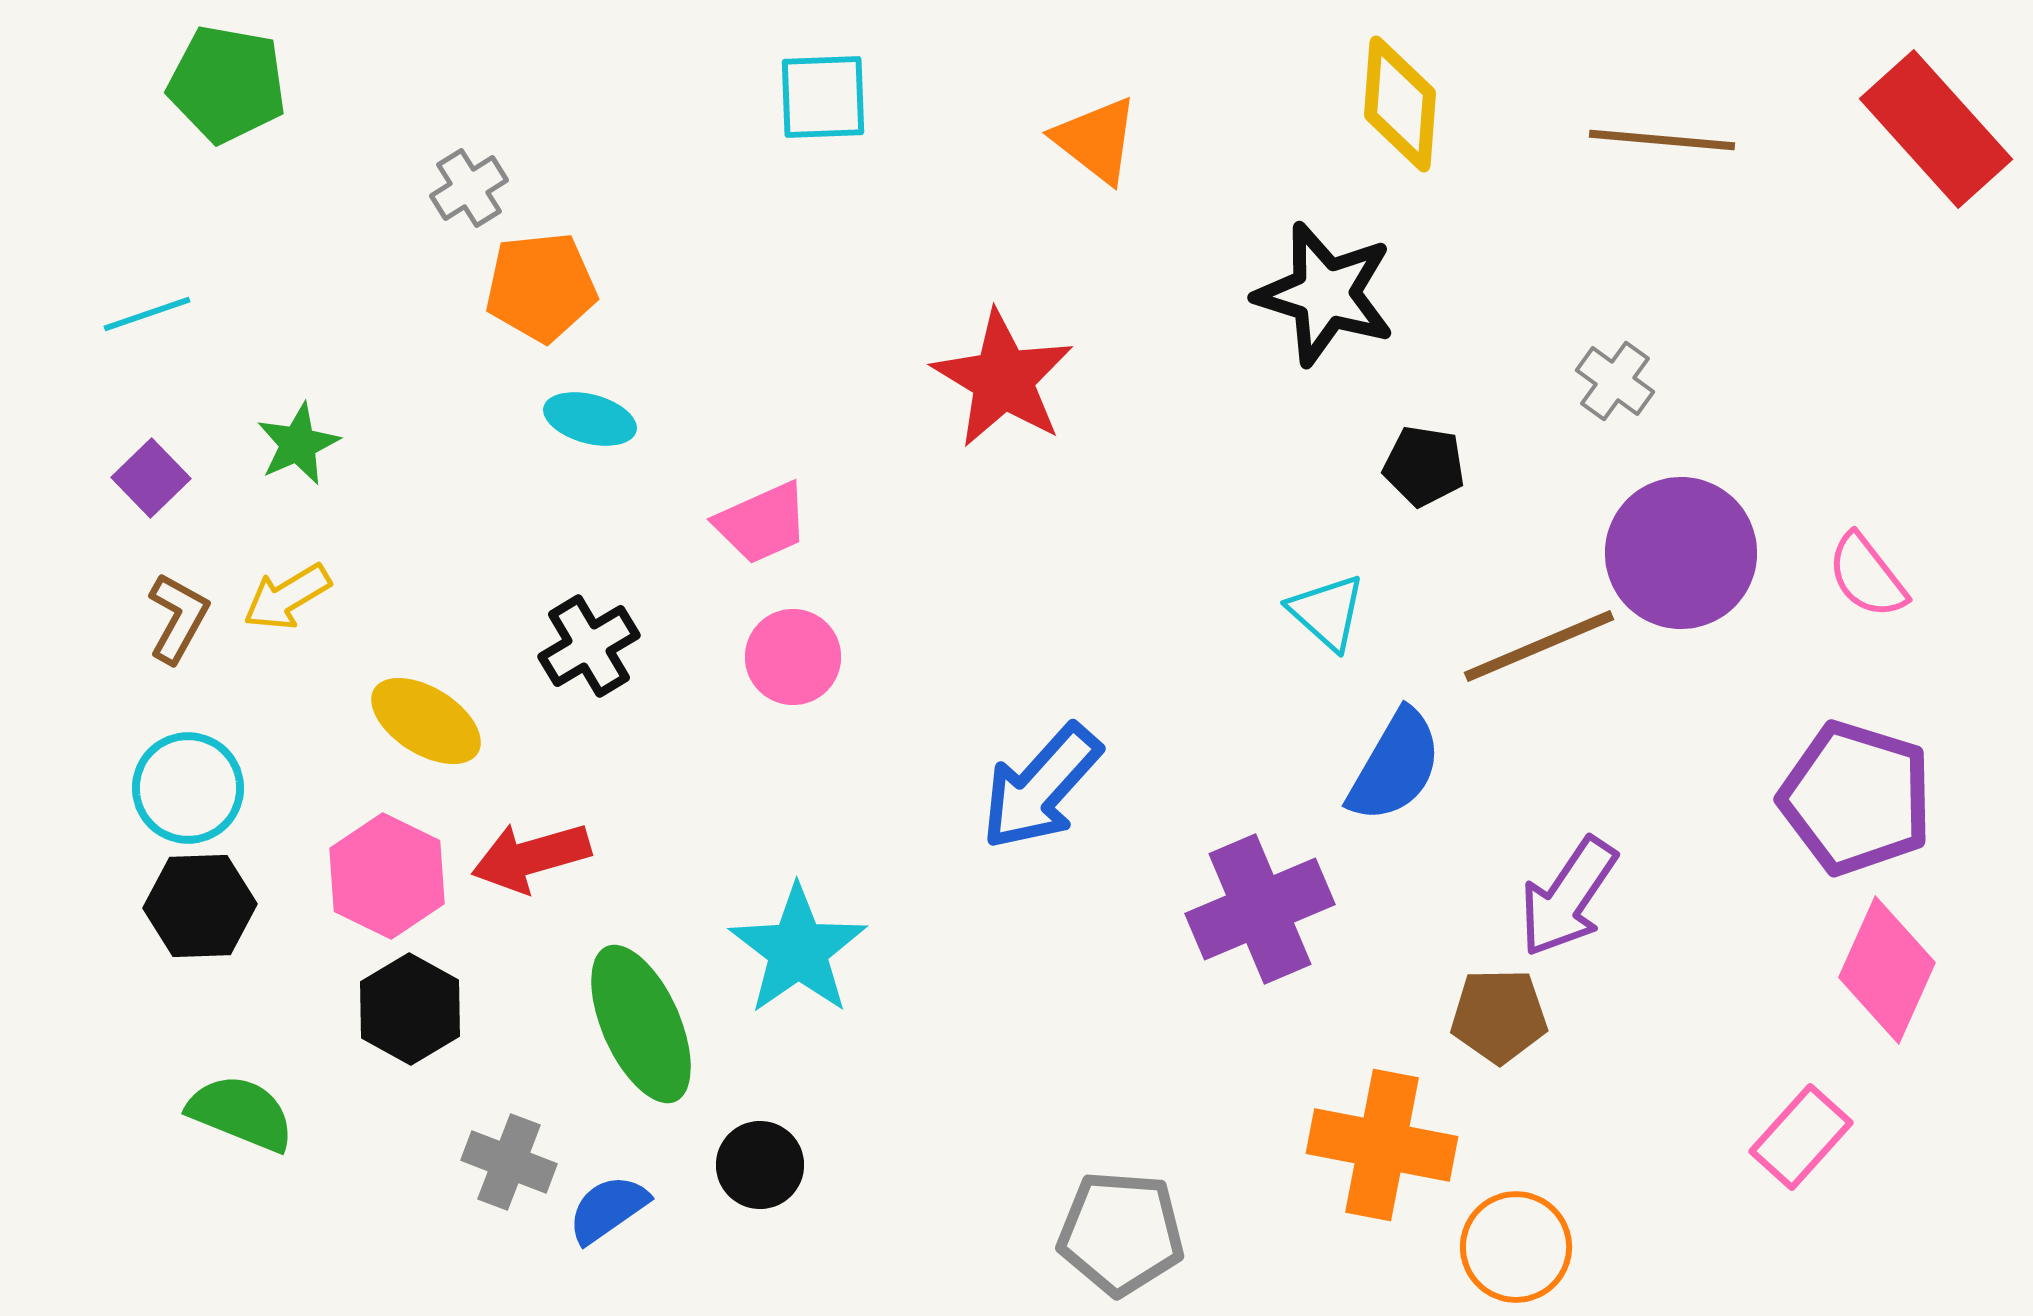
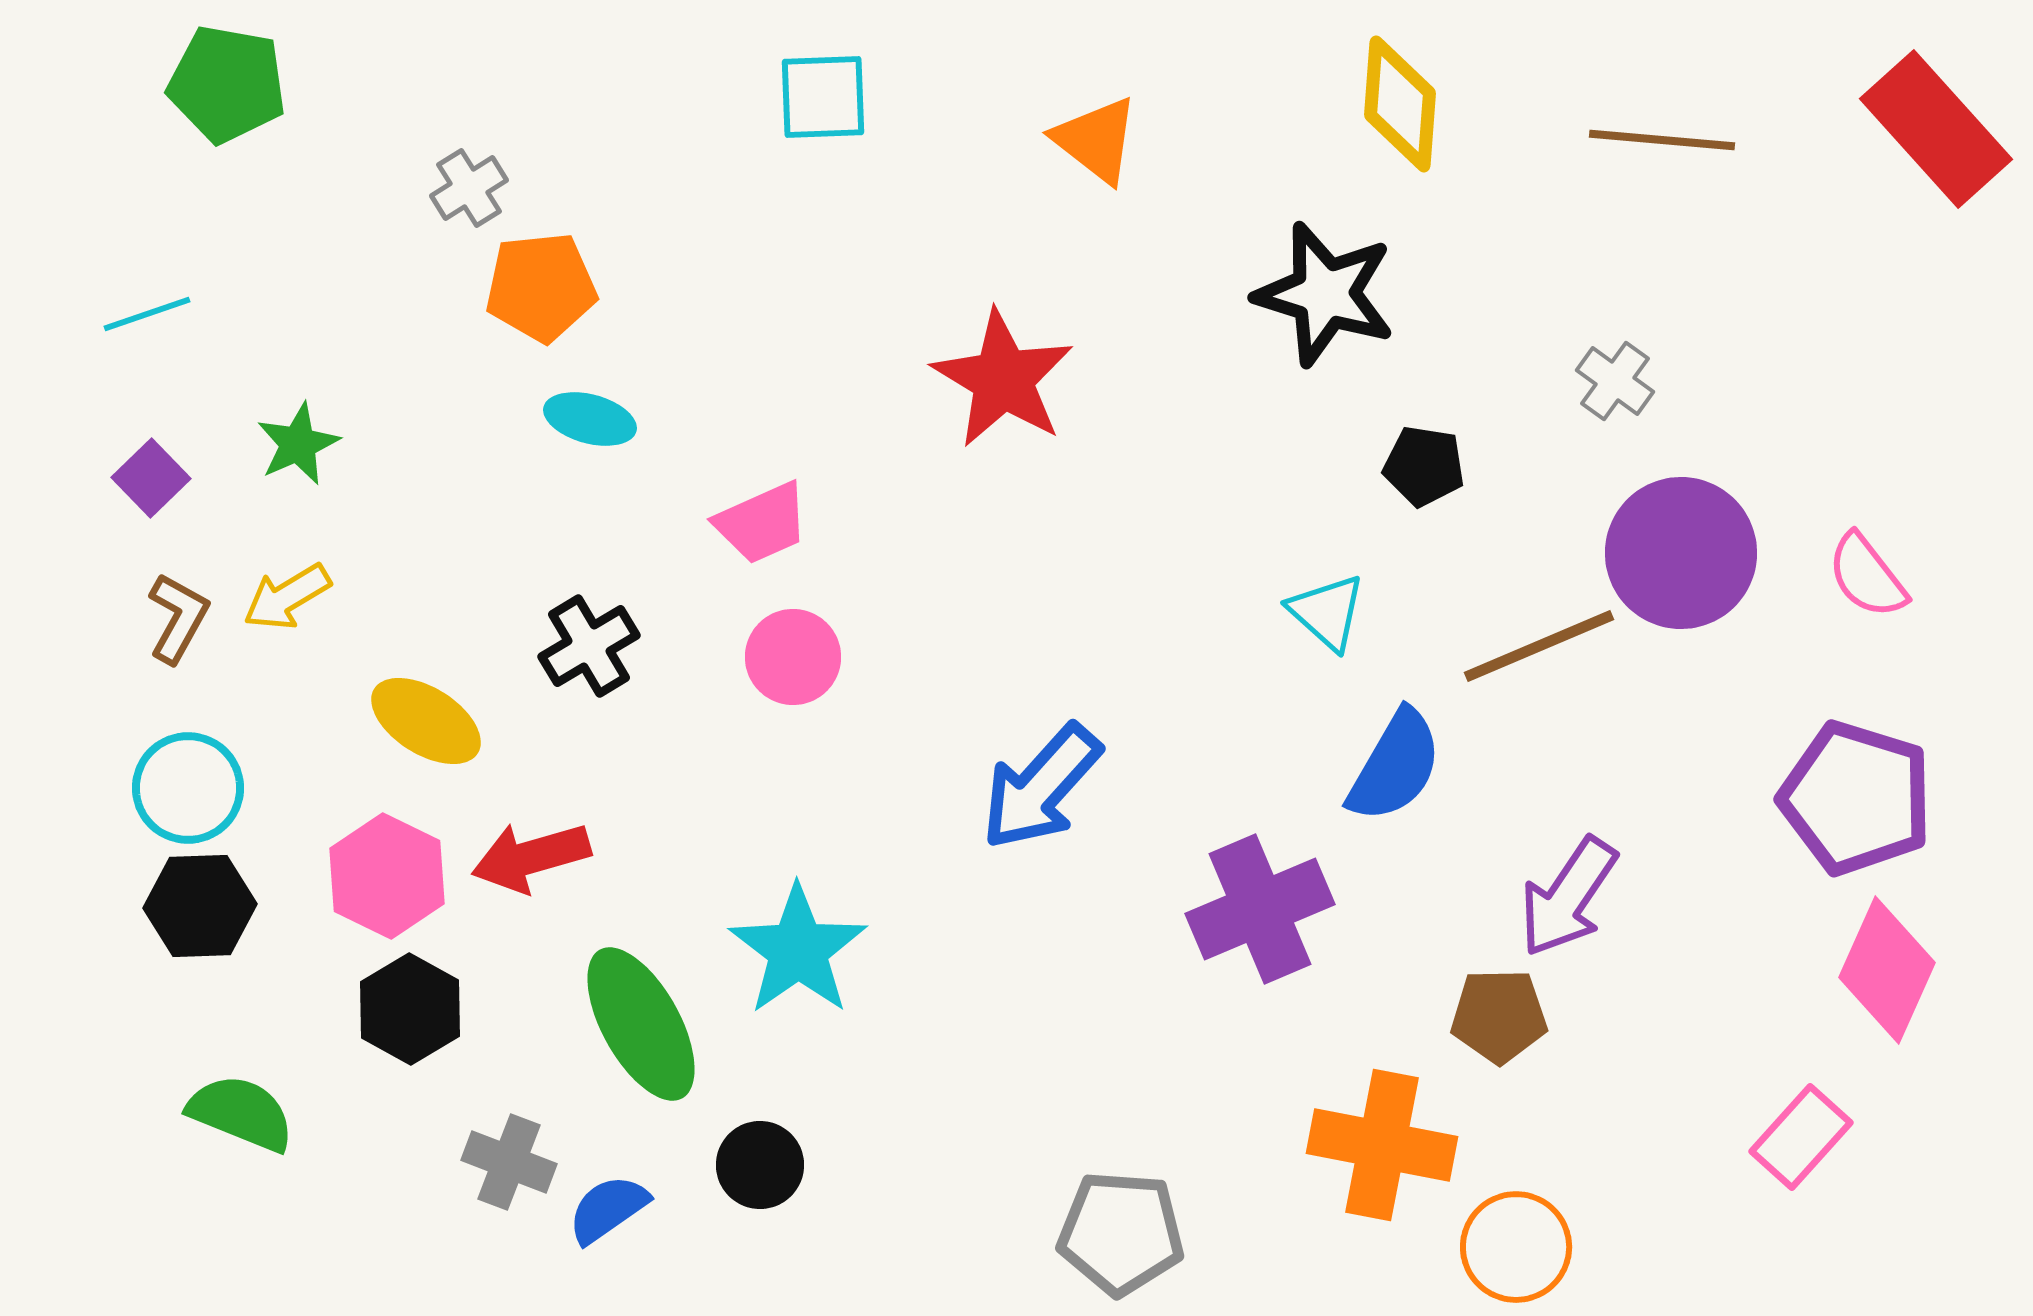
green ellipse at (641, 1024): rotated 5 degrees counterclockwise
